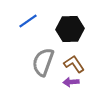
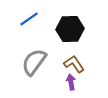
blue line: moved 1 px right, 2 px up
gray semicircle: moved 9 px left; rotated 16 degrees clockwise
purple arrow: rotated 84 degrees clockwise
